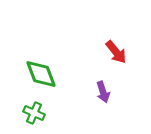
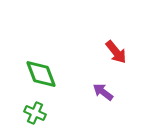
purple arrow: rotated 145 degrees clockwise
green cross: moved 1 px right
